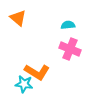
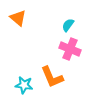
cyan semicircle: rotated 48 degrees counterclockwise
orange L-shape: moved 15 px right, 5 px down; rotated 35 degrees clockwise
cyan star: moved 1 px down
